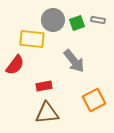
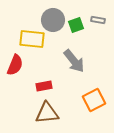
green square: moved 1 px left, 2 px down
red semicircle: rotated 15 degrees counterclockwise
